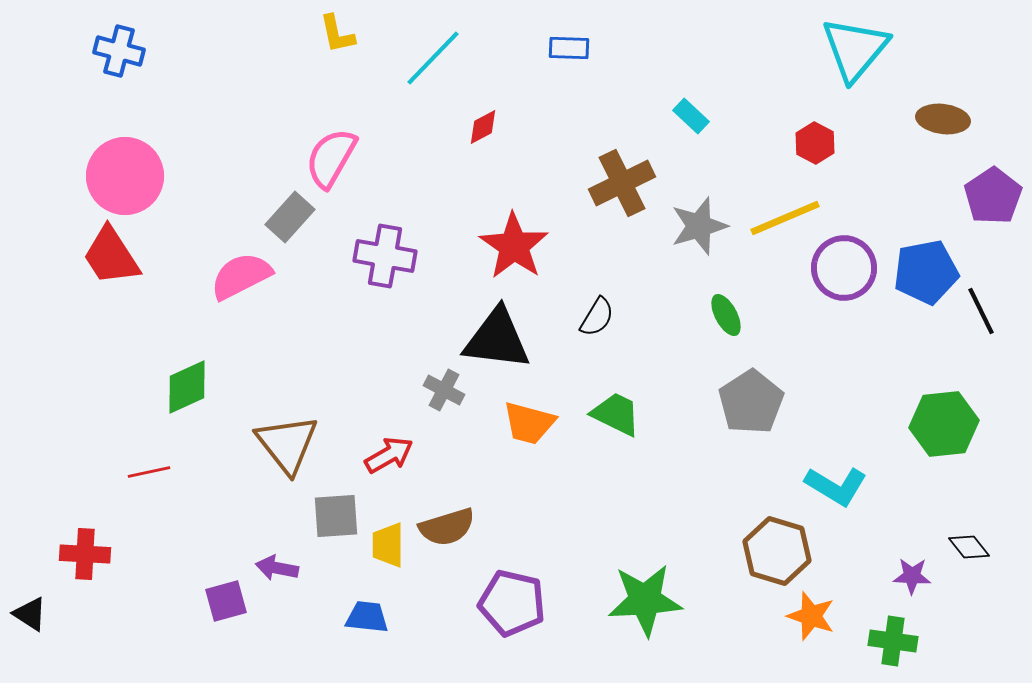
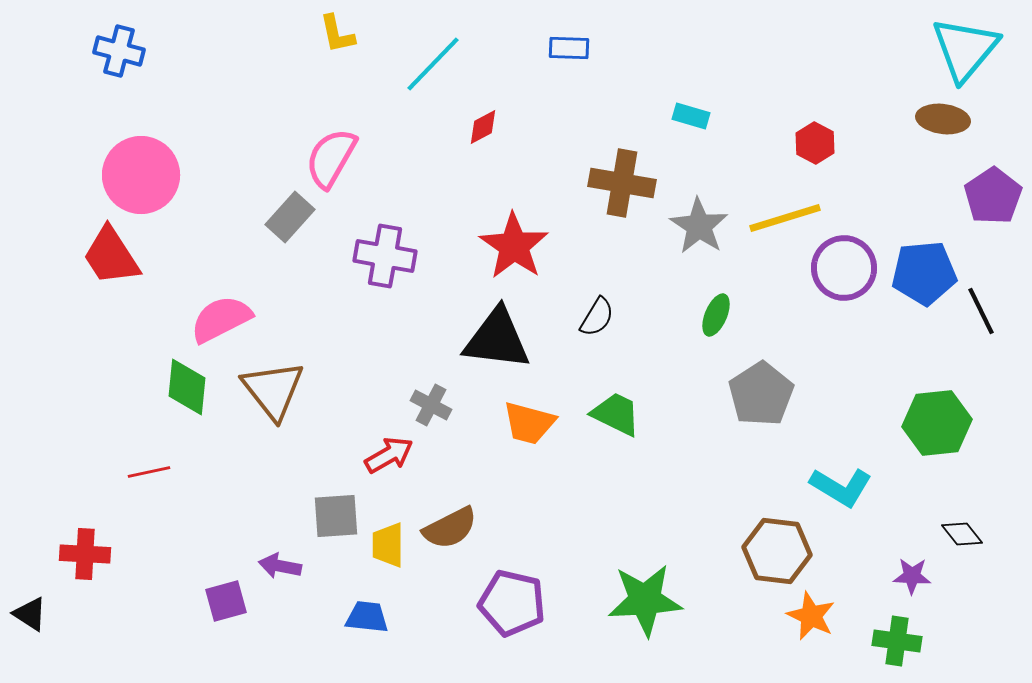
cyan triangle at (855, 49): moved 110 px right
cyan line at (433, 58): moved 6 px down
cyan rectangle at (691, 116): rotated 27 degrees counterclockwise
pink circle at (125, 176): moved 16 px right, 1 px up
brown cross at (622, 183): rotated 36 degrees clockwise
yellow line at (785, 218): rotated 6 degrees clockwise
gray star at (699, 226): rotated 22 degrees counterclockwise
blue pentagon at (926, 272): moved 2 px left, 1 px down; rotated 6 degrees clockwise
pink semicircle at (241, 276): moved 20 px left, 43 px down
green ellipse at (726, 315): moved 10 px left; rotated 51 degrees clockwise
green diamond at (187, 387): rotated 60 degrees counterclockwise
gray cross at (444, 390): moved 13 px left, 15 px down
gray pentagon at (751, 402): moved 10 px right, 8 px up
green hexagon at (944, 424): moved 7 px left, 1 px up
brown triangle at (287, 444): moved 14 px left, 54 px up
cyan L-shape at (836, 486): moved 5 px right, 1 px down
brown semicircle at (447, 527): moved 3 px right, 1 px down; rotated 10 degrees counterclockwise
black diamond at (969, 547): moved 7 px left, 13 px up
brown hexagon at (777, 551): rotated 10 degrees counterclockwise
purple arrow at (277, 568): moved 3 px right, 2 px up
orange star at (811, 616): rotated 6 degrees clockwise
green cross at (893, 641): moved 4 px right
